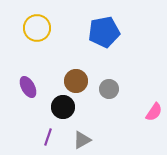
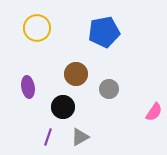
brown circle: moved 7 px up
purple ellipse: rotated 20 degrees clockwise
gray triangle: moved 2 px left, 3 px up
